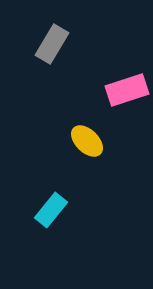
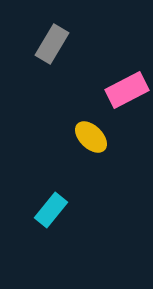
pink rectangle: rotated 9 degrees counterclockwise
yellow ellipse: moved 4 px right, 4 px up
